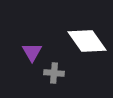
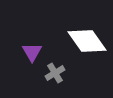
gray cross: moved 1 px right; rotated 36 degrees counterclockwise
